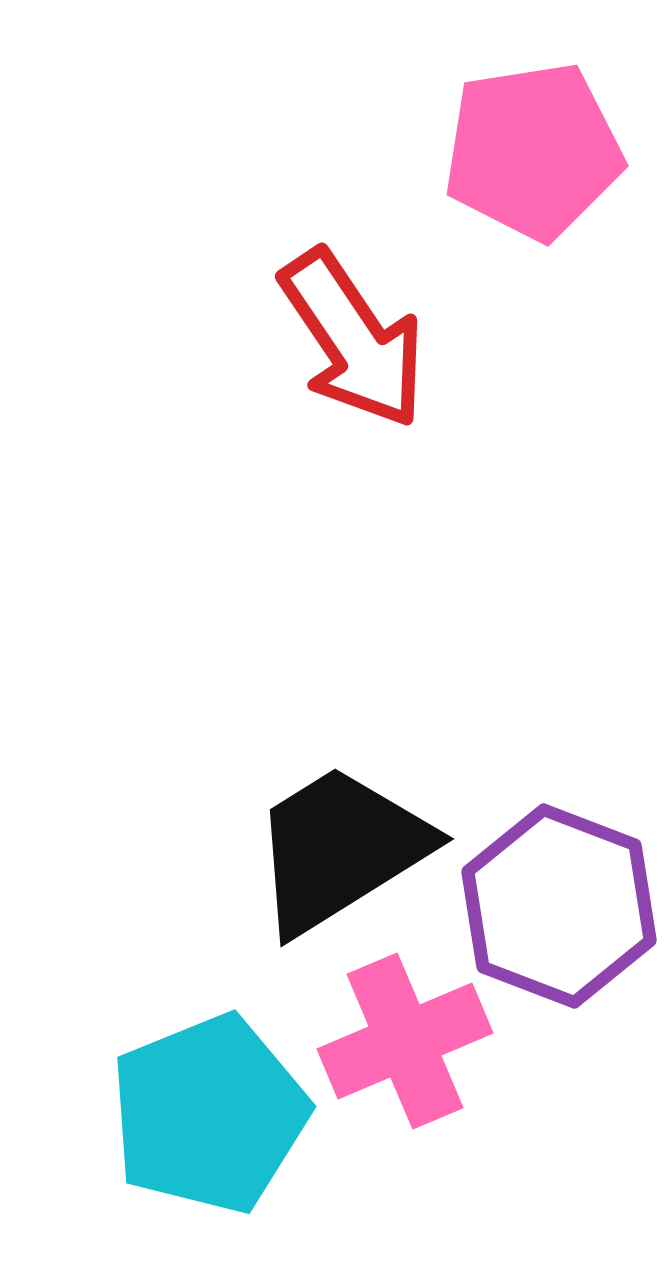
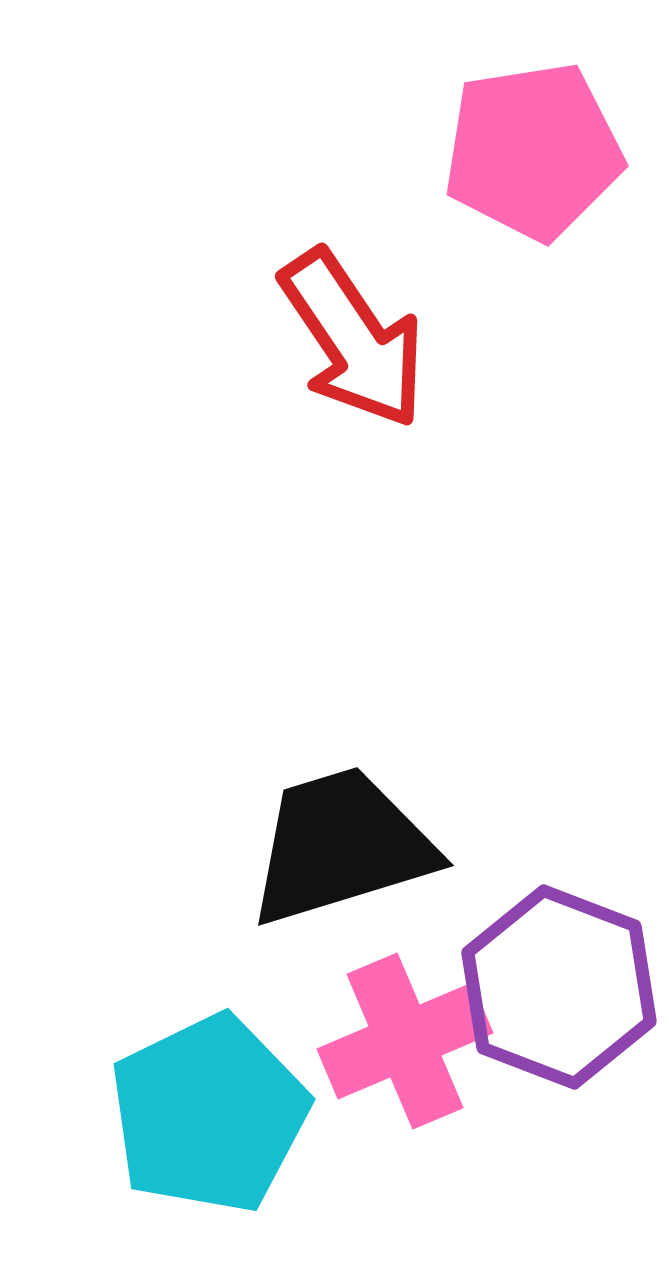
black trapezoid: moved 1 px right, 3 px up; rotated 15 degrees clockwise
purple hexagon: moved 81 px down
cyan pentagon: rotated 4 degrees counterclockwise
